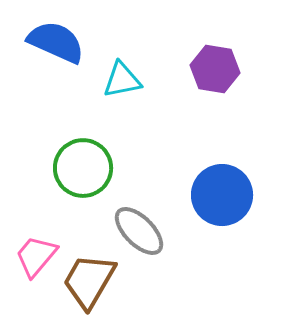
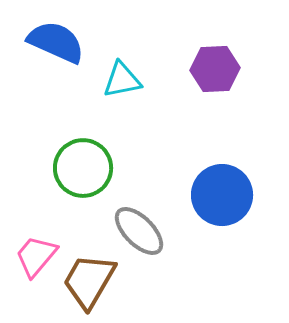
purple hexagon: rotated 12 degrees counterclockwise
